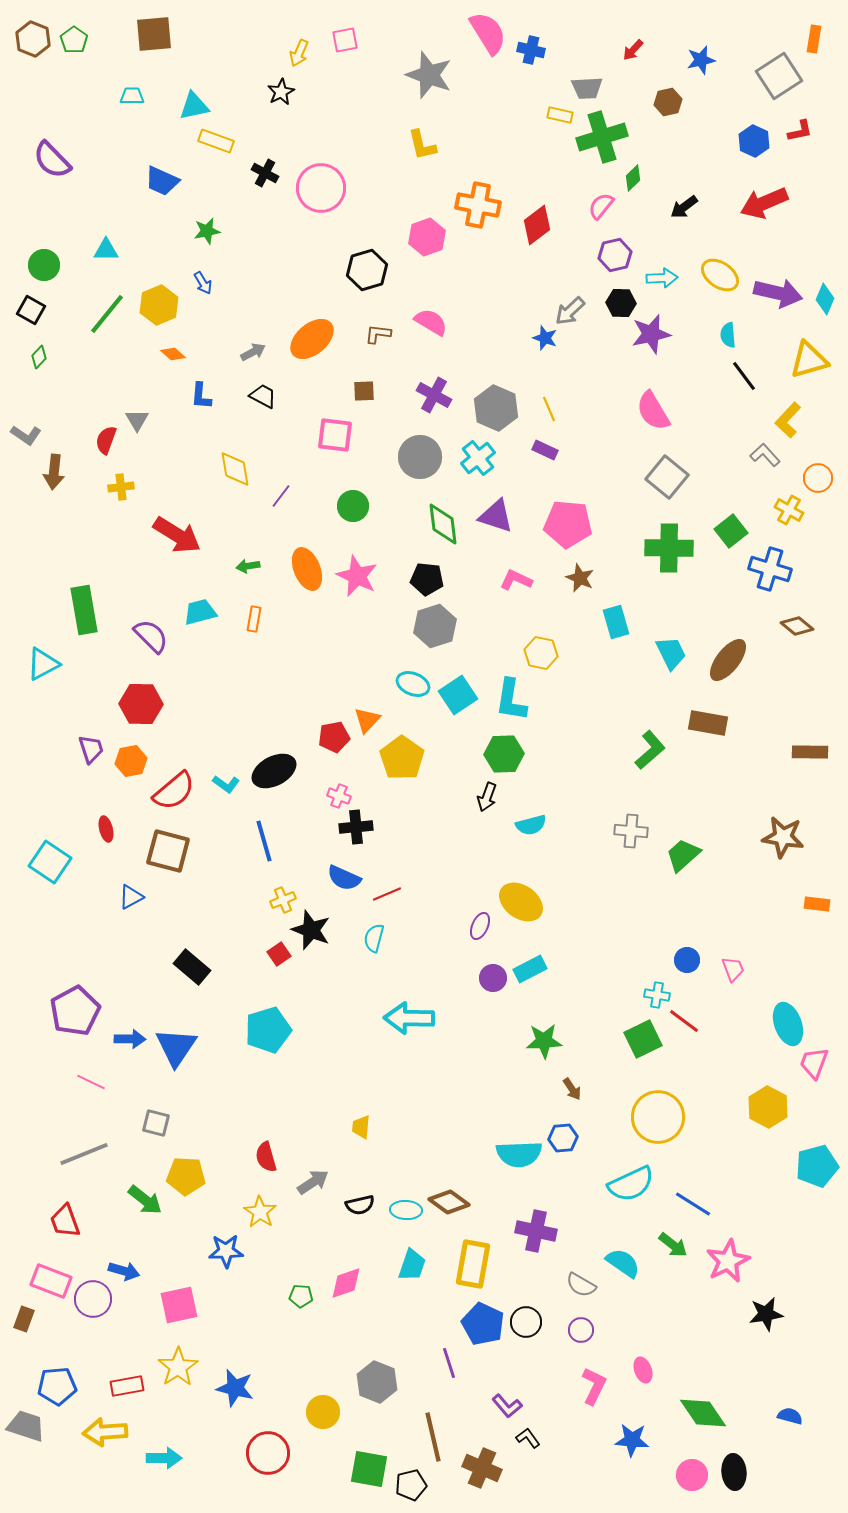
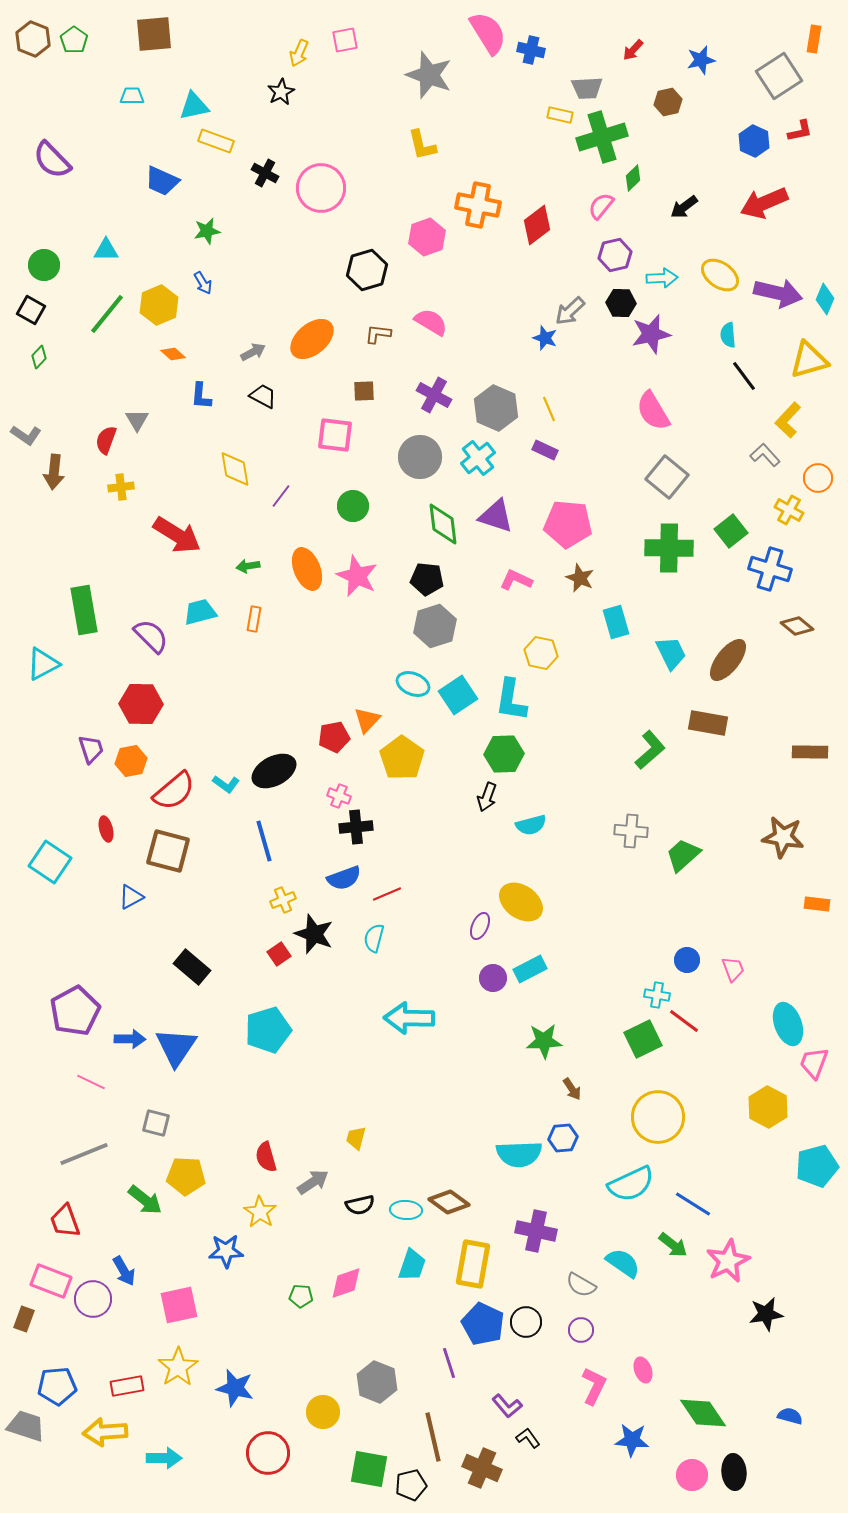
blue semicircle at (344, 878): rotated 44 degrees counterclockwise
black star at (311, 930): moved 3 px right, 4 px down
yellow trapezoid at (361, 1127): moved 5 px left, 11 px down; rotated 10 degrees clockwise
blue arrow at (124, 1271): rotated 44 degrees clockwise
